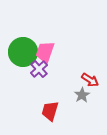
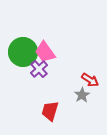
pink trapezoid: rotated 55 degrees counterclockwise
